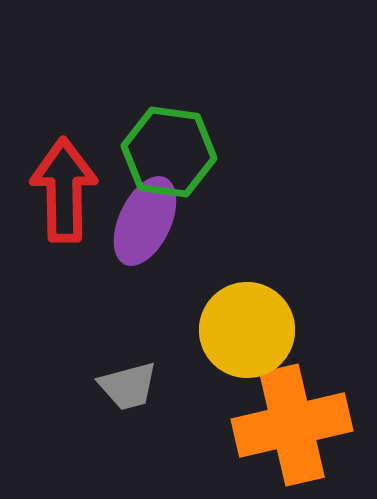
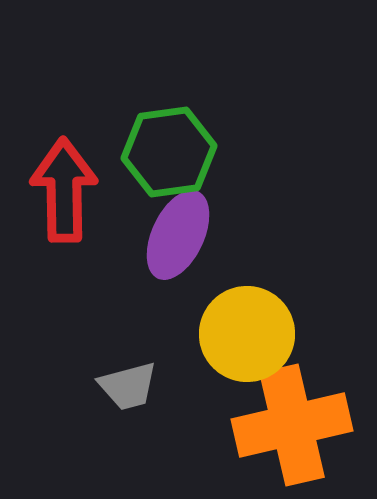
green hexagon: rotated 16 degrees counterclockwise
purple ellipse: moved 33 px right, 14 px down
yellow circle: moved 4 px down
